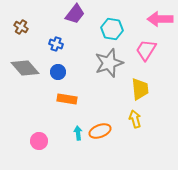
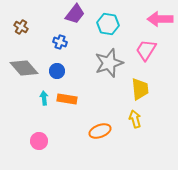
cyan hexagon: moved 4 px left, 5 px up
blue cross: moved 4 px right, 2 px up
gray diamond: moved 1 px left
blue circle: moved 1 px left, 1 px up
cyan arrow: moved 34 px left, 35 px up
